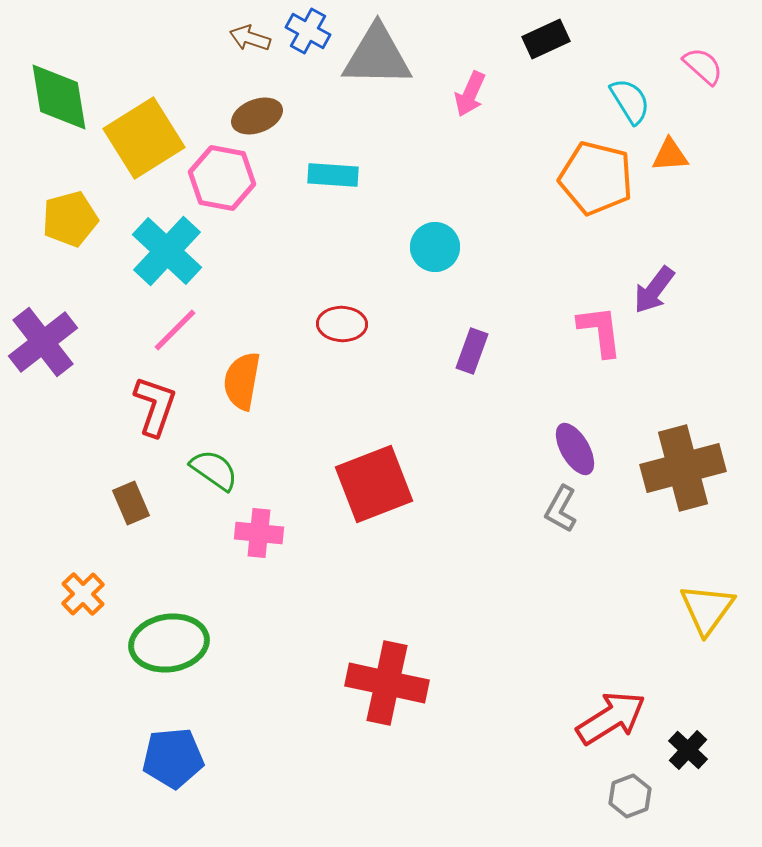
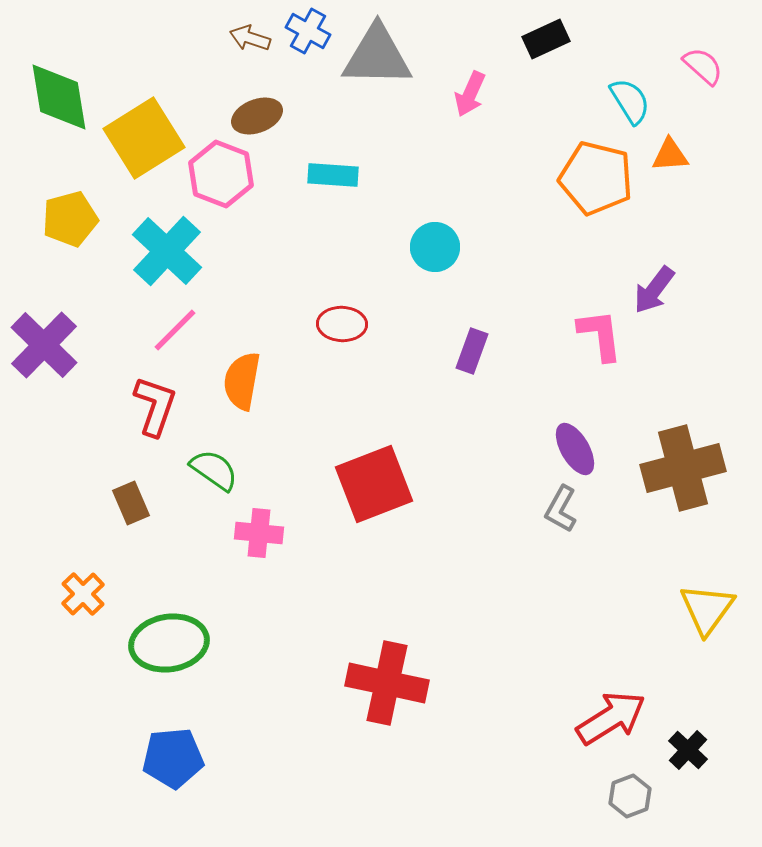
pink hexagon: moved 1 px left, 4 px up; rotated 10 degrees clockwise
pink L-shape: moved 4 px down
purple cross: moved 1 px right, 3 px down; rotated 8 degrees counterclockwise
